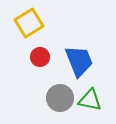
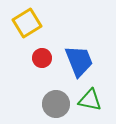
yellow square: moved 2 px left
red circle: moved 2 px right, 1 px down
gray circle: moved 4 px left, 6 px down
